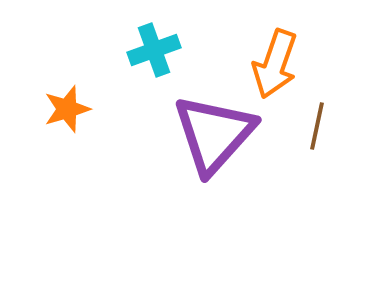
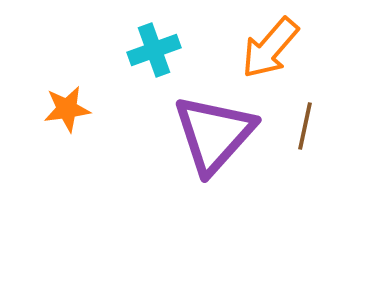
orange arrow: moved 5 px left, 16 px up; rotated 22 degrees clockwise
orange star: rotated 9 degrees clockwise
brown line: moved 12 px left
